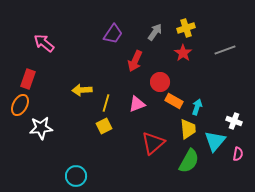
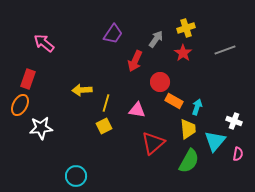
gray arrow: moved 1 px right, 7 px down
pink triangle: moved 6 px down; rotated 30 degrees clockwise
